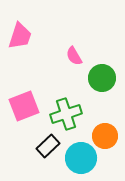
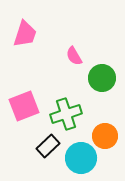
pink trapezoid: moved 5 px right, 2 px up
